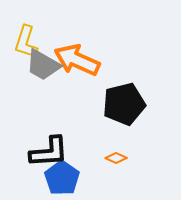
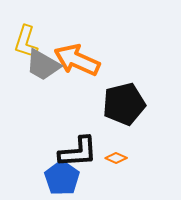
black L-shape: moved 29 px right
